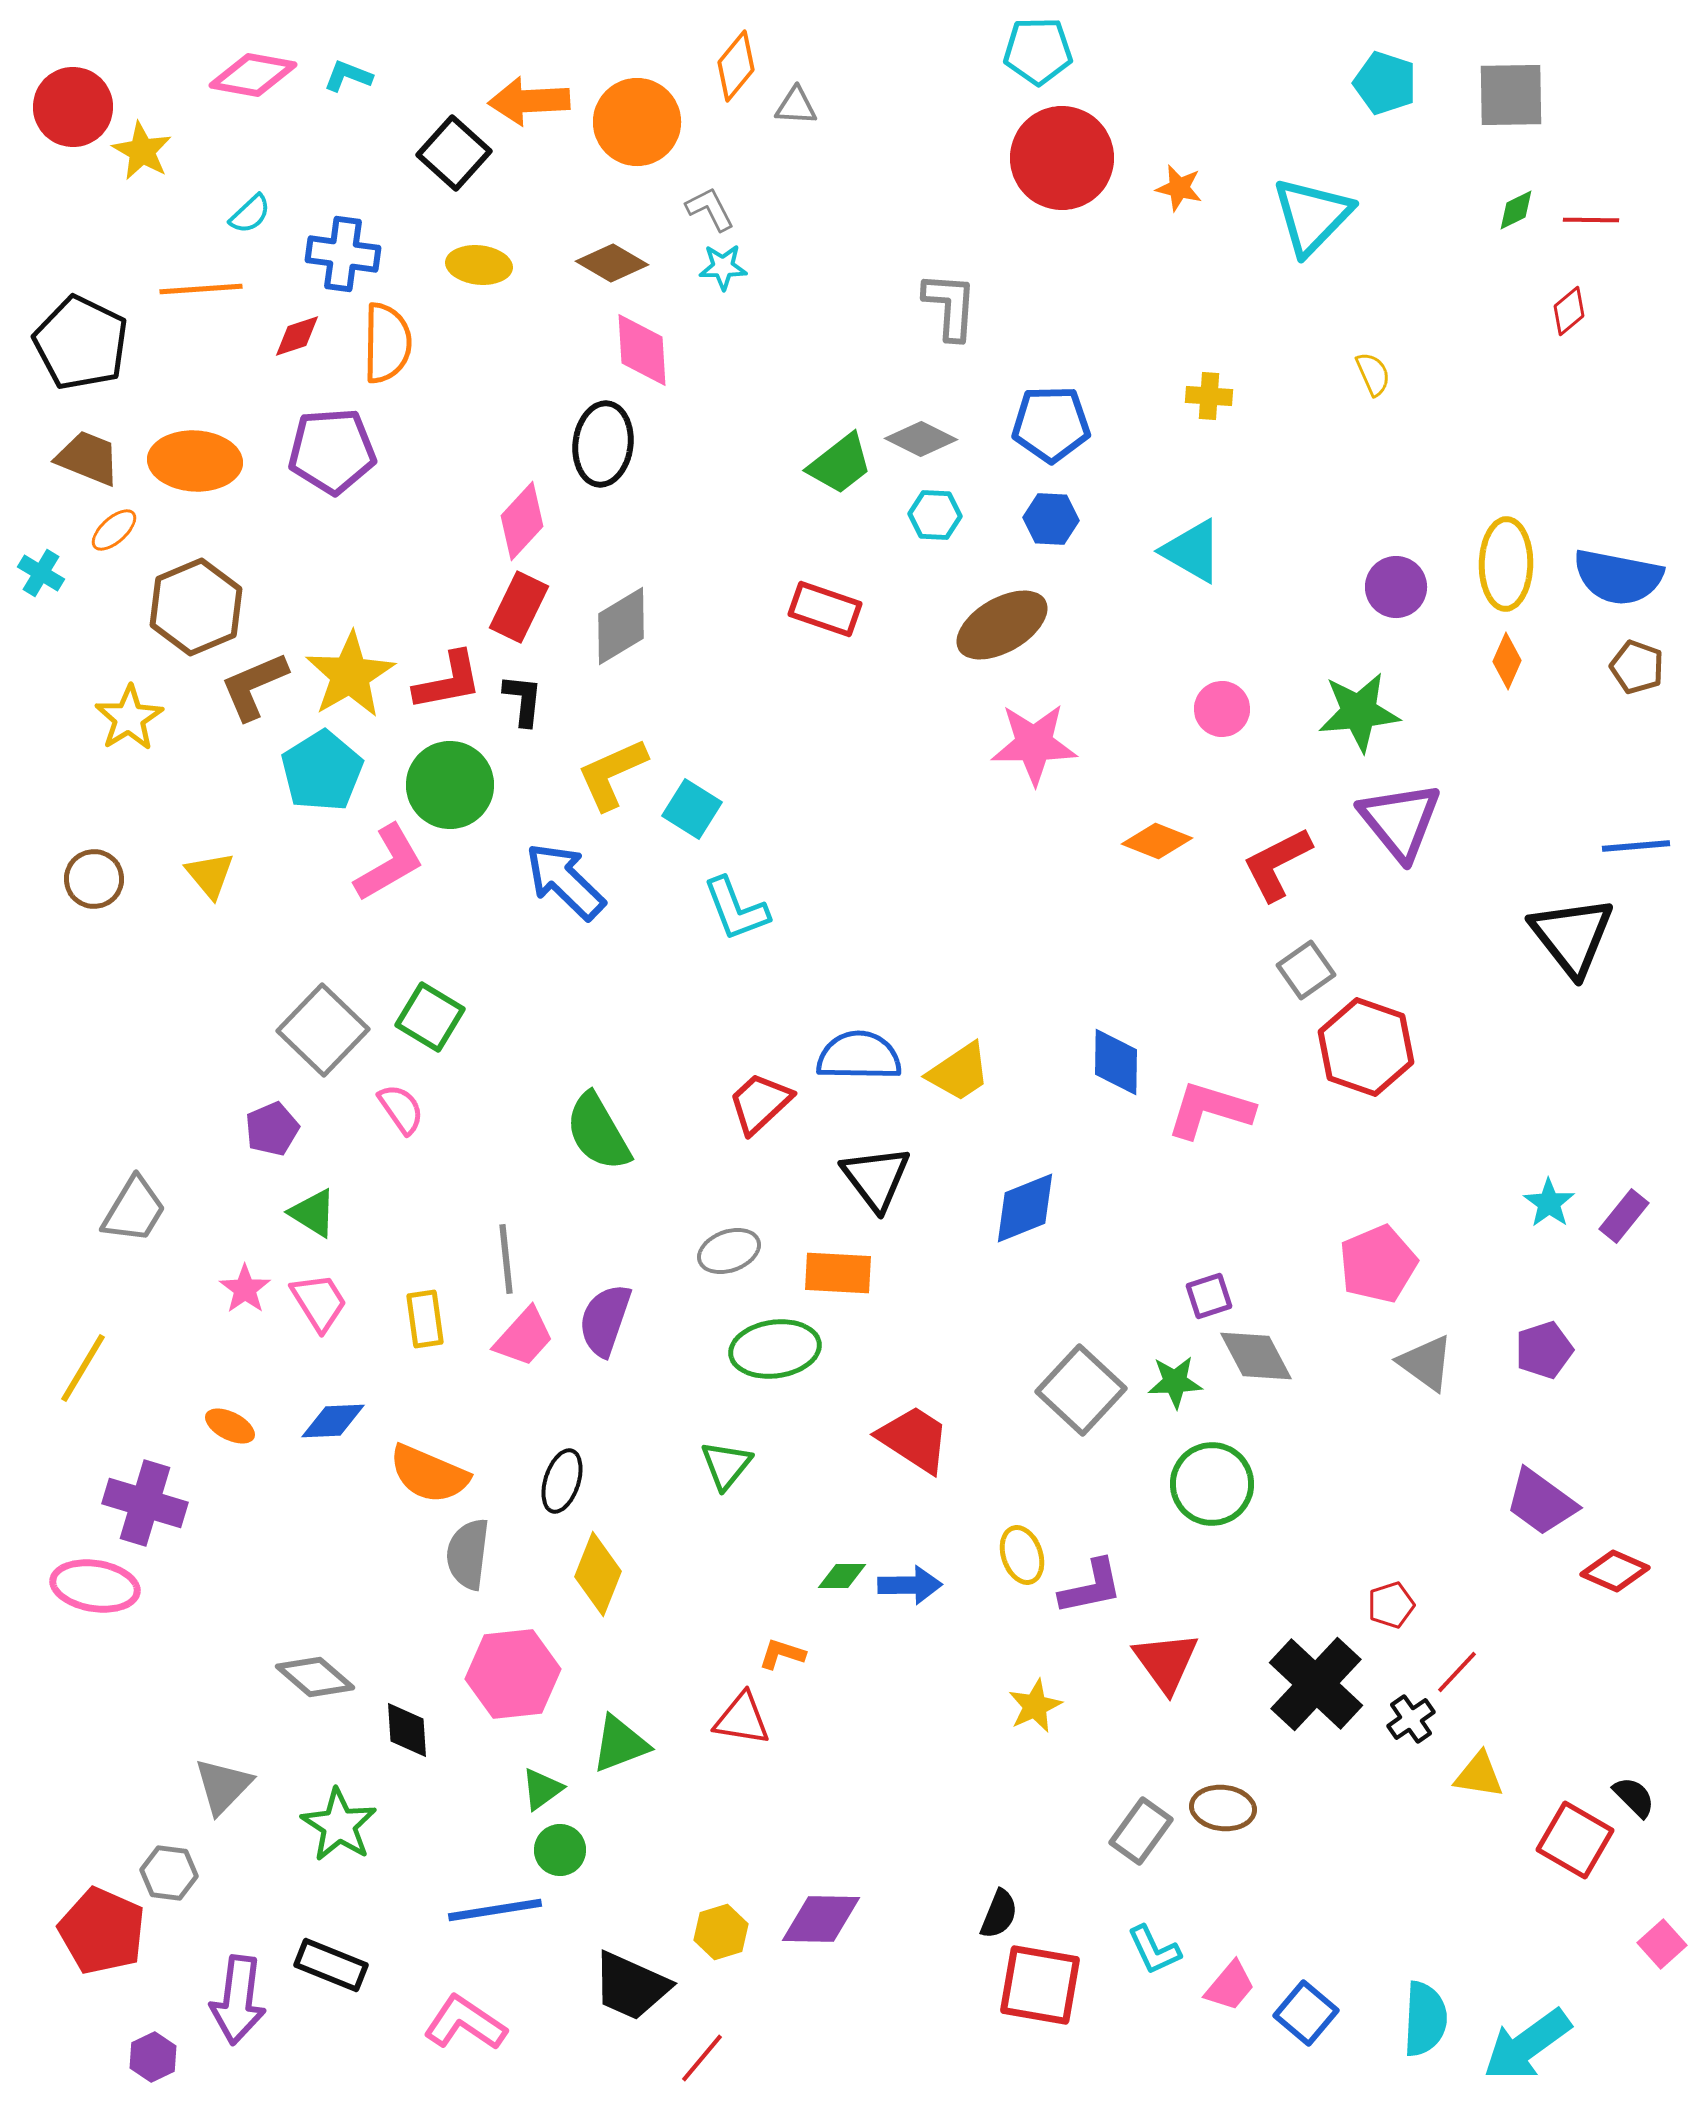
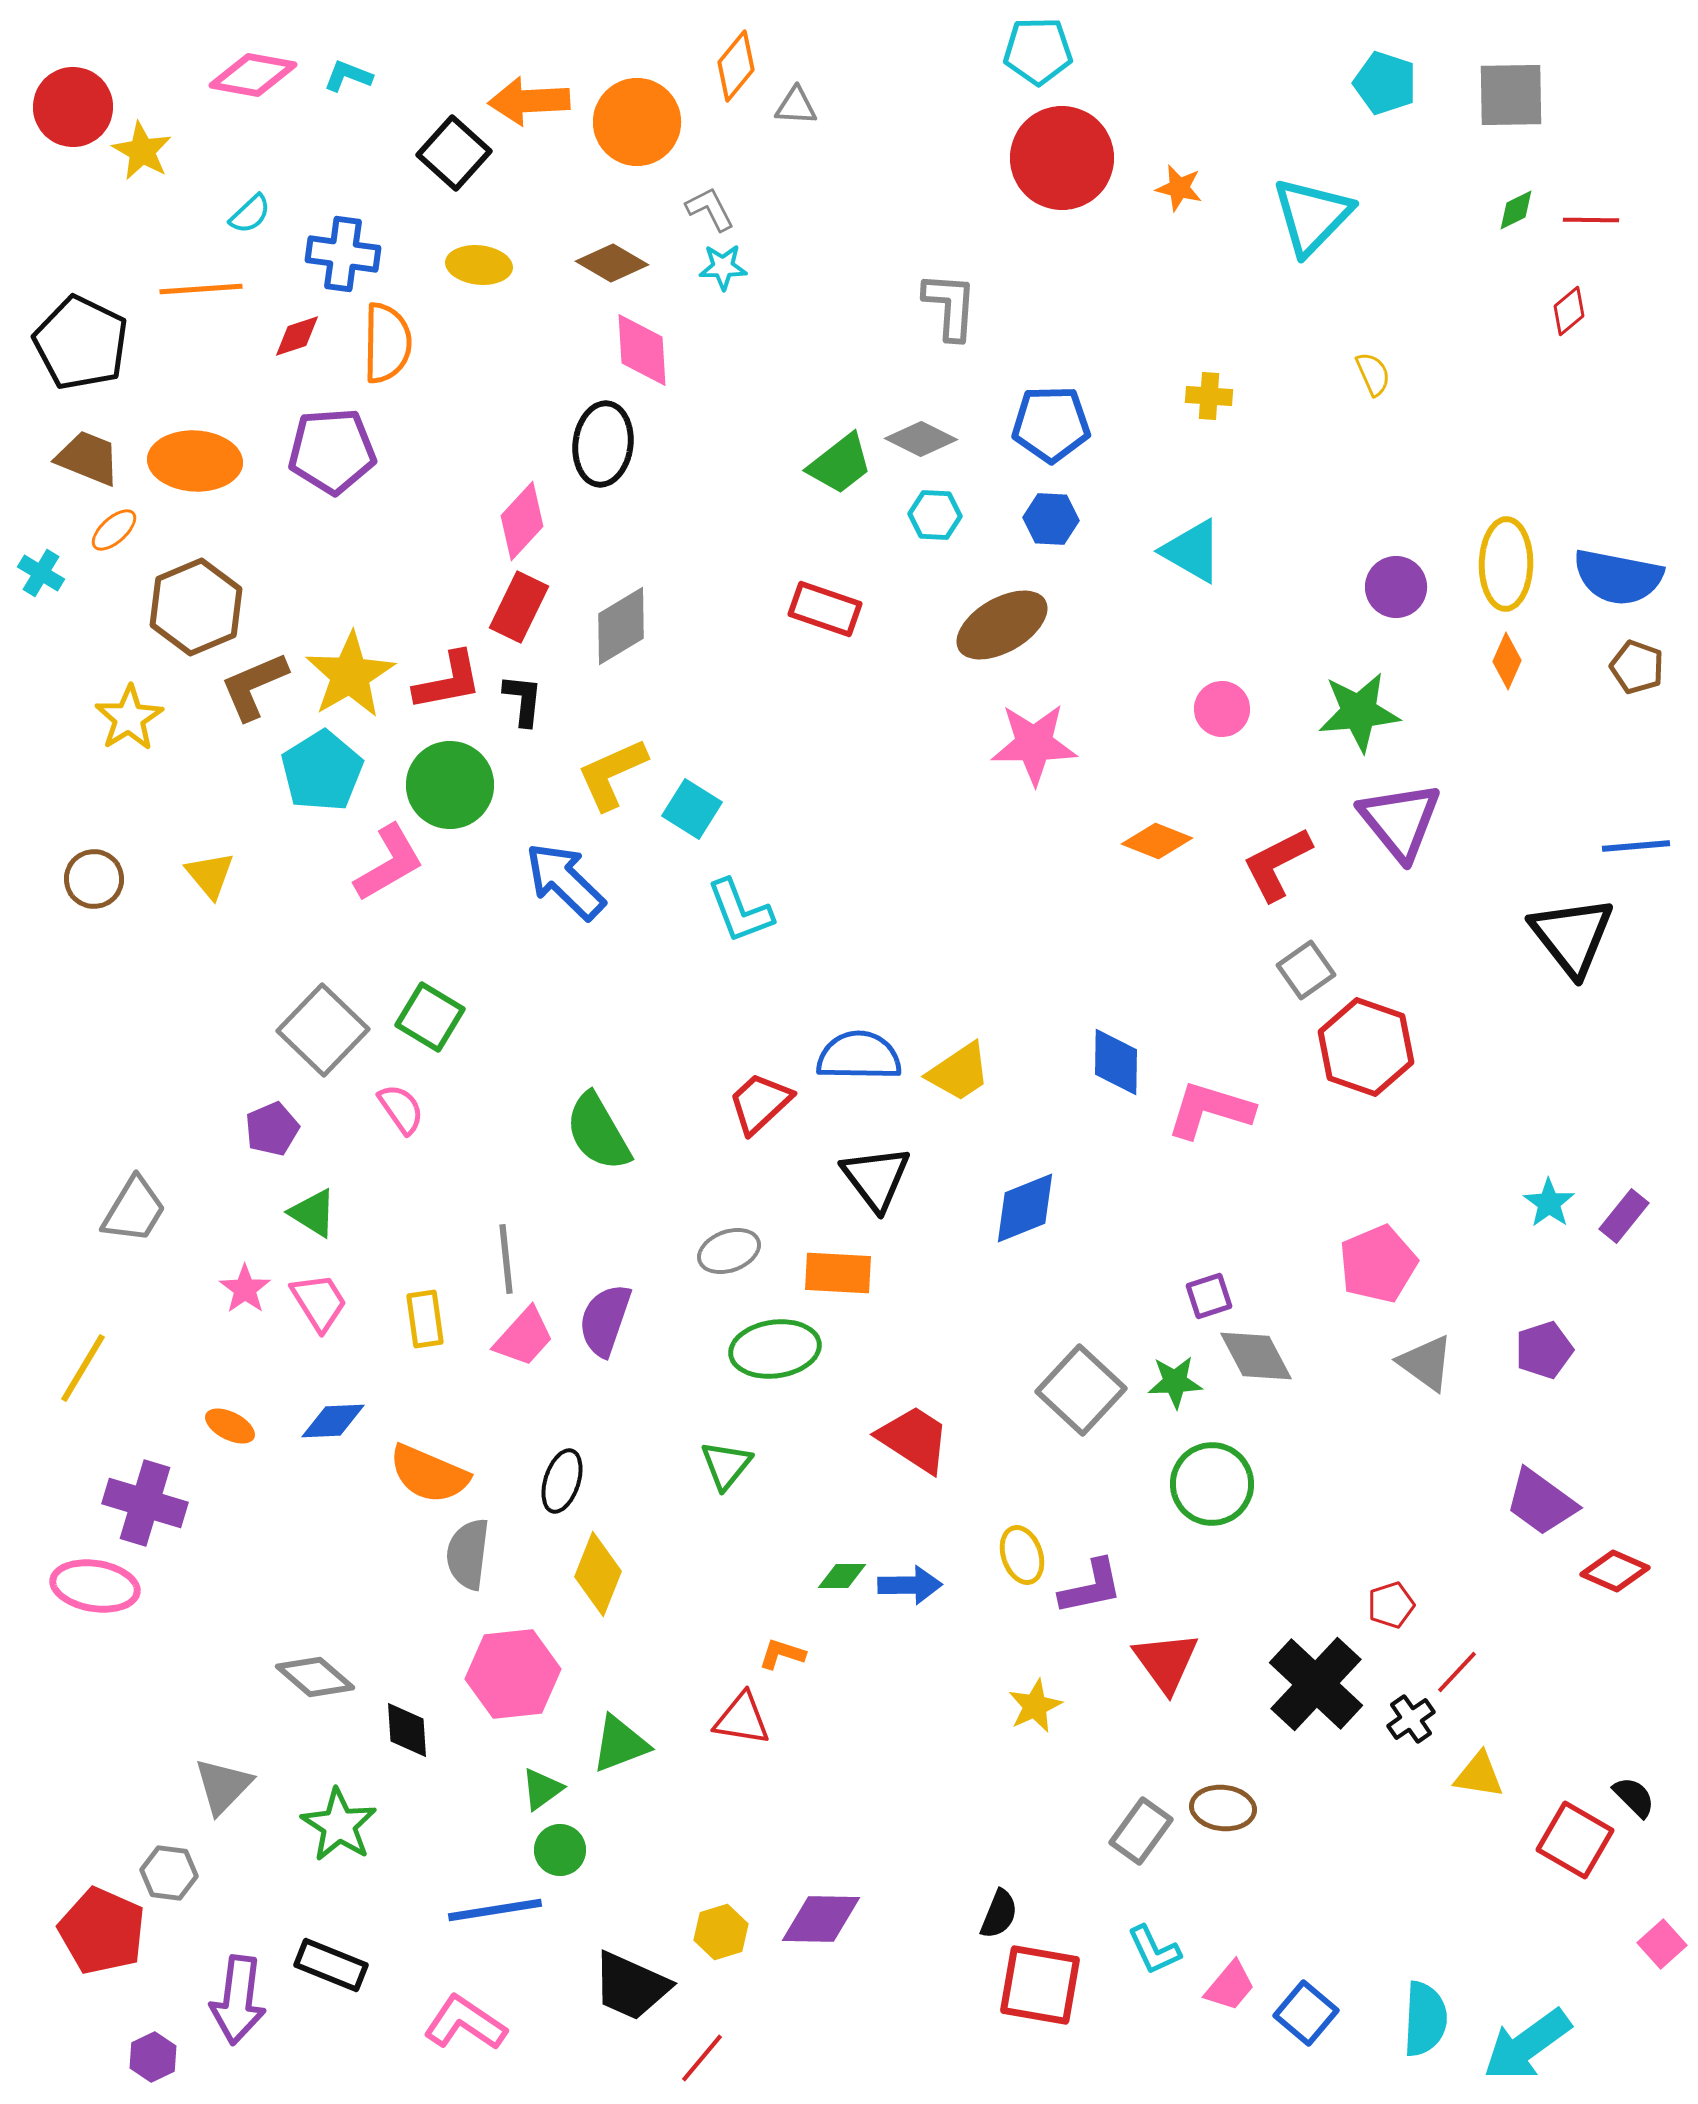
cyan L-shape at (736, 909): moved 4 px right, 2 px down
